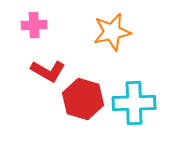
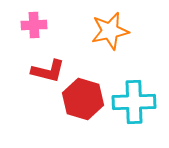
orange star: moved 2 px left, 1 px up
red L-shape: rotated 16 degrees counterclockwise
cyan cross: moved 1 px up
